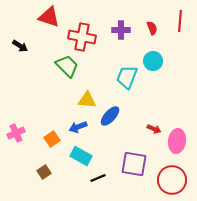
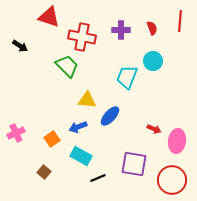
brown square: rotated 16 degrees counterclockwise
